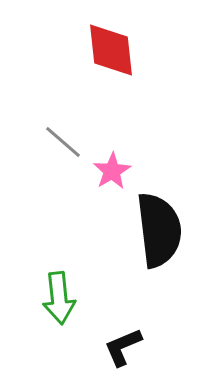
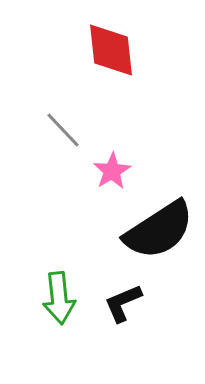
gray line: moved 12 px up; rotated 6 degrees clockwise
black semicircle: rotated 64 degrees clockwise
black L-shape: moved 44 px up
